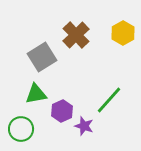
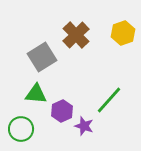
yellow hexagon: rotated 10 degrees clockwise
green triangle: rotated 15 degrees clockwise
